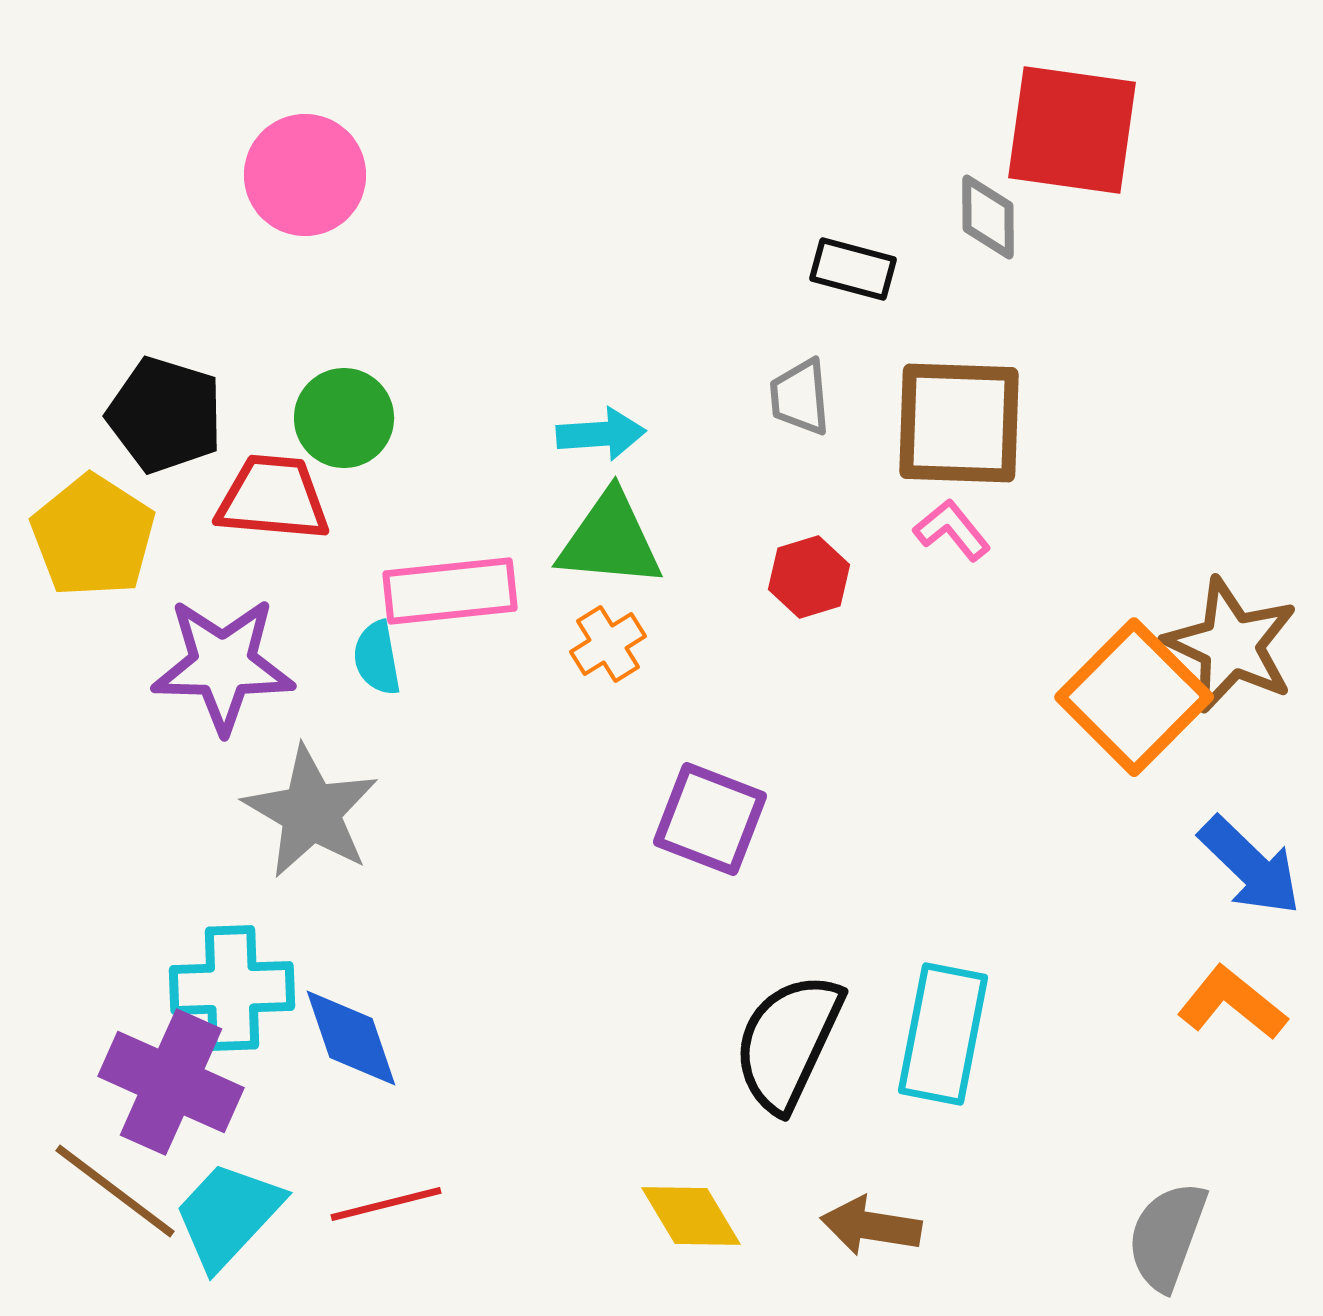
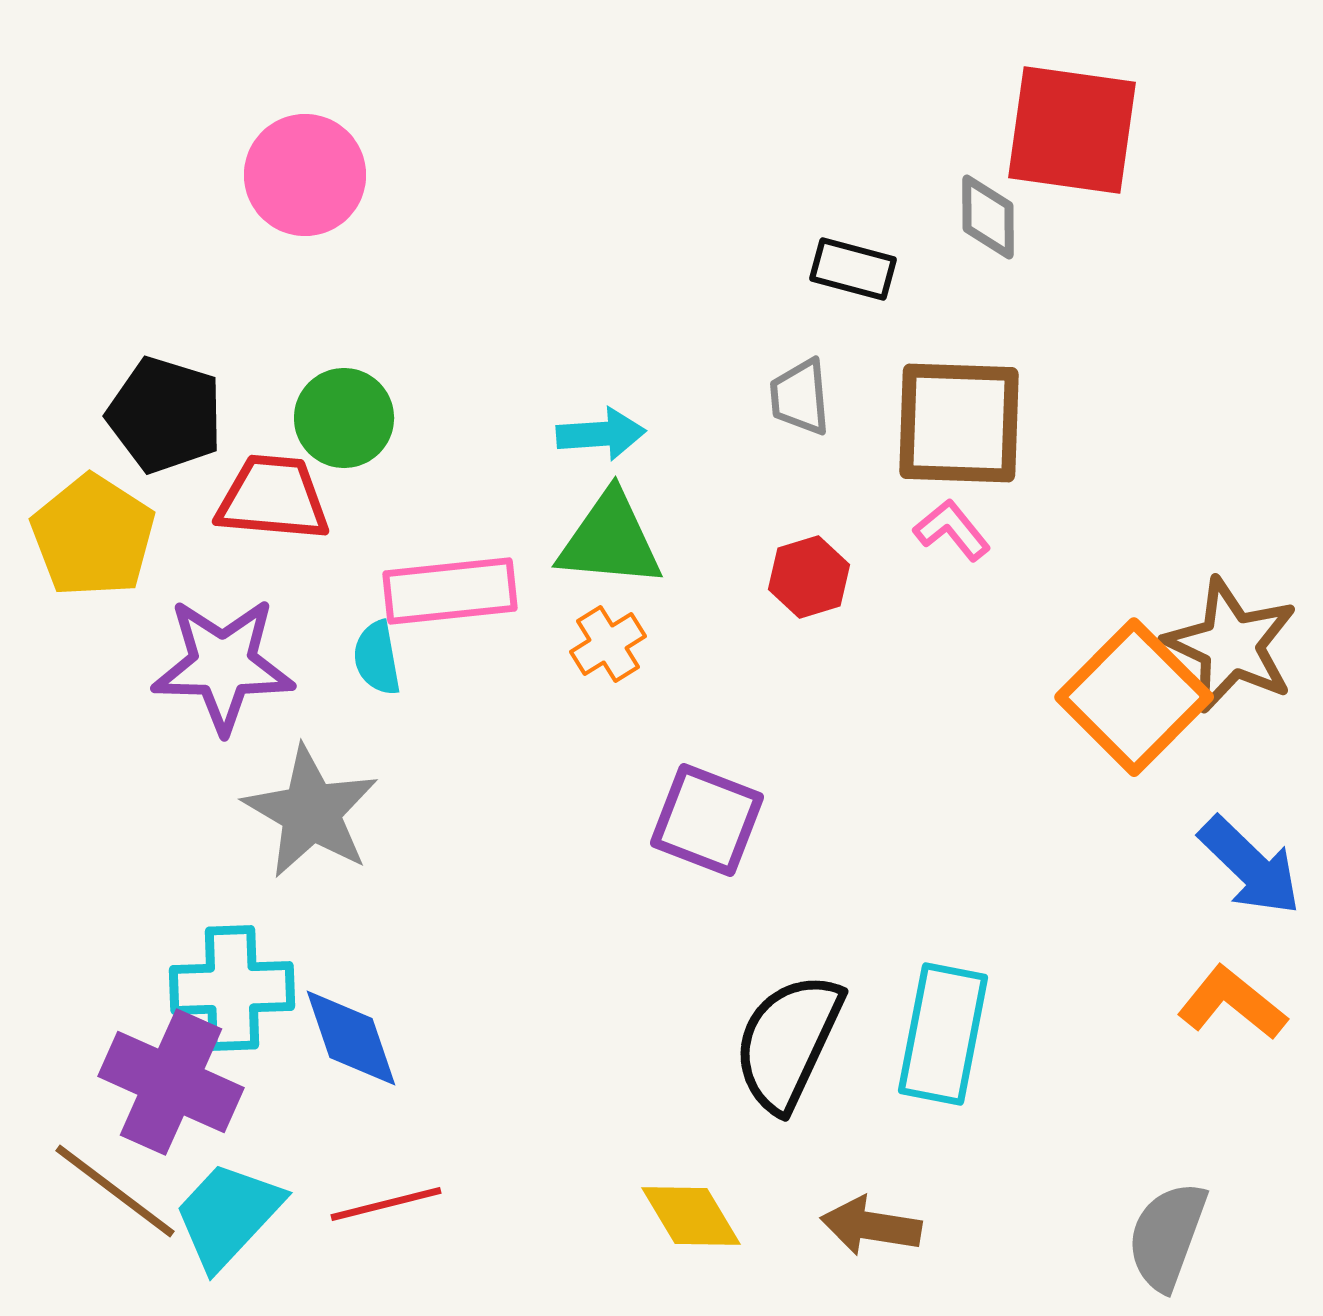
purple square: moved 3 px left, 1 px down
